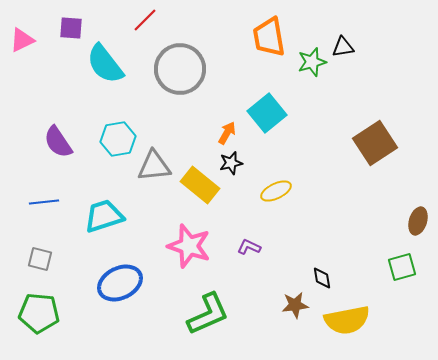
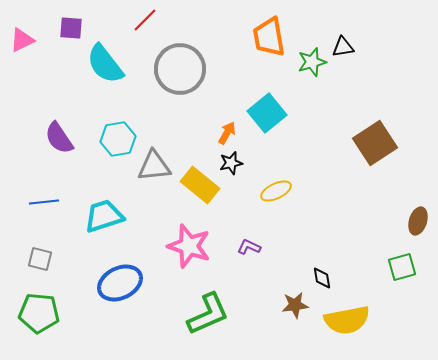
purple semicircle: moved 1 px right, 4 px up
